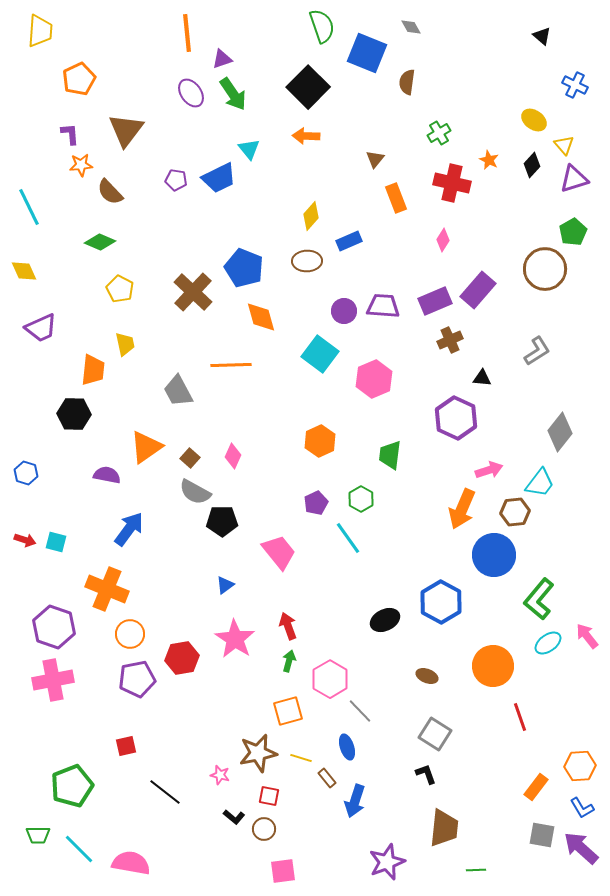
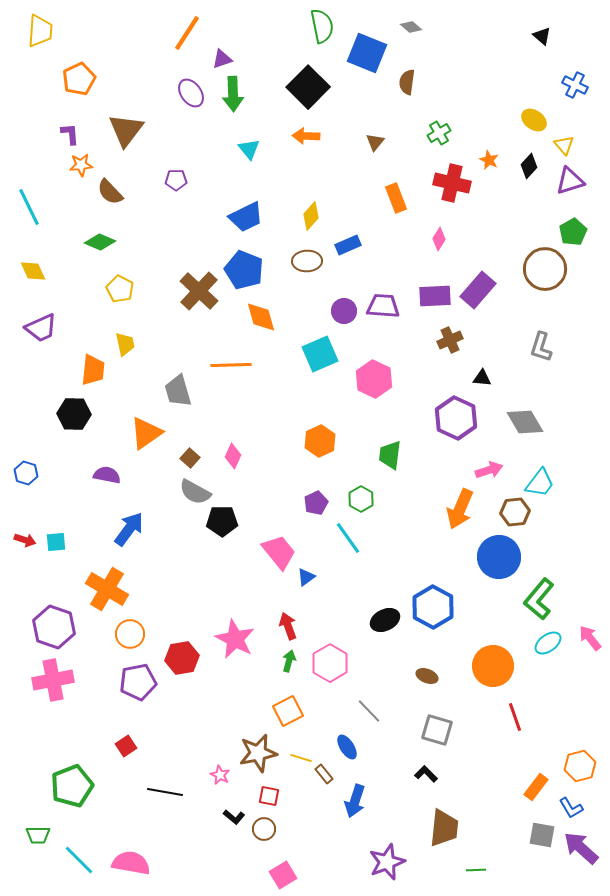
green semicircle at (322, 26): rotated 8 degrees clockwise
gray diamond at (411, 27): rotated 20 degrees counterclockwise
orange line at (187, 33): rotated 39 degrees clockwise
green arrow at (233, 94): rotated 32 degrees clockwise
brown triangle at (375, 159): moved 17 px up
black diamond at (532, 165): moved 3 px left, 1 px down
blue trapezoid at (219, 178): moved 27 px right, 39 px down
purple triangle at (574, 179): moved 4 px left, 2 px down
purple pentagon at (176, 180): rotated 10 degrees counterclockwise
pink diamond at (443, 240): moved 4 px left, 1 px up
blue rectangle at (349, 241): moved 1 px left, 4 px down
blue pentagon at (244, 268): moved 2 px down
yellow diamond at (24, 271): moved 9 px right
brown cross at (193, 292): moved 6 px right, 1 px up
purple rectangle at (435, 301): moved 5 px up; rotated 20 degrees clockwise
gray L-shape at (537, 351): moved 4 px right, 4 px up; rotated 140 degrees clockwise
cyan square at (320, 354): rotated 30 degrees clockwise
pink hexagon at (374, 379): rotated 12 degrees counterclockwise
gray trapezoid at (178, 391): rotated 12 degrees clockwise
gray diamond at (560, 432): moved 35 px left, 10 px up; rotated 69 degrees counterclockwise
orange triangle at (146, 447): moved 14 px up
orange arrow at (462, 509): moved 2 px left
cyan square at (56, 542): rotated 20 degrees counterclockwise
blue circle at (494, 555): moved 5 px right, 2 px down
blue triangle at (225, 585): moved 81 px right, 8 px up
orange cross at (107, 589): rotated 9 degrees clockwise
blue hexagon at (441, 602): moved 8 px left, 5 px down
pink arrow at (587, 636): moved 3 px right, 2 px down
pink star at (235, 639): rotated 6 degrees counterclockwise
purple pentagon at (137, 679): moved 1 px right, 3 px down
pink hexagon at (330, 679): moved 16 px up
orange square at (288, 711): rotated 12 degrees counterclockwise
gray line at (360, 711): moved 9 px right
red line at (520, 717): moved 5 px left
gray square at (435, 734): moved 2 px right, 4 px up; rotated 16 degrees counterclockwise
red square at (126, 746): rotated 20 degrees counterclockwise
blue ellipse at (347, 747): rotated 15 degrees counterclockwise
orange hexagon at (580, 766): rotated 12 degrees counterclockwise
black L-shape at (426, 774): rotated 25 degrees counterclockwise
pink star at (220, 775): rotated 12 degrees clockwise
brown rectangle at (327, 778): moved 3 px left, 4 px up
black line at (165, 792): rotated 28 degrees counterclockwise
blue L-shape at (582, 808): moved 11 px left
cyan line at (79, 849): moved 11 px down
pink square at (283, 871): moved 4 px down; rotated 24 degrees counterclockwise
